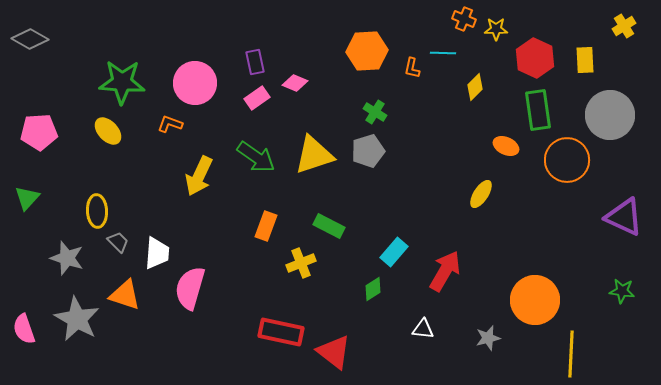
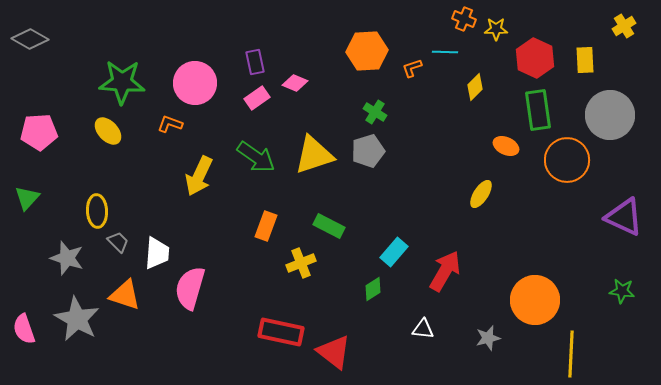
cyan line at (443, 53): moved 2 px right, 1 px up
orange L-shape at (412, 68): rotated 60 degrees clockwise
